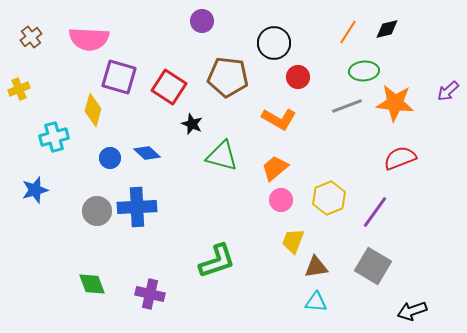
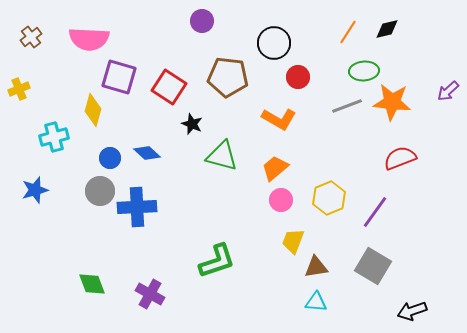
orange star: moved 3 px left, 1 px up
gray circle: moved 3 px right, 20 px up
purple cross: rotated 16 degrees clockwise
